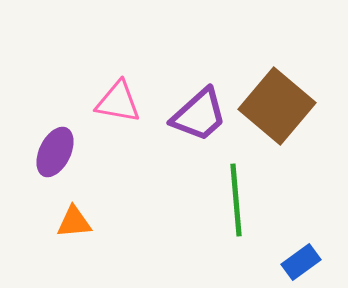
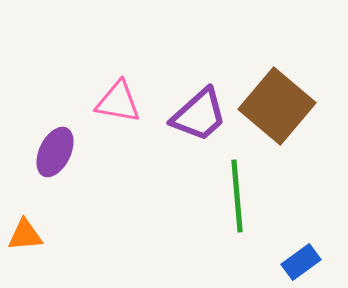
green line: moved 1 px right, 4 px up
orange triangle: moved 49 px left, 13 px down
